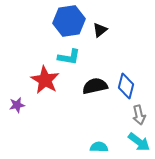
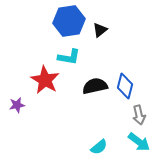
blue diamond: moved 1 px left
cyan semicircle: rotated 138 degrees clockwise
